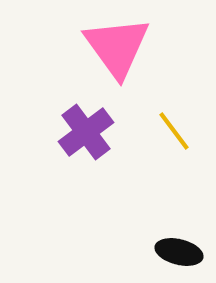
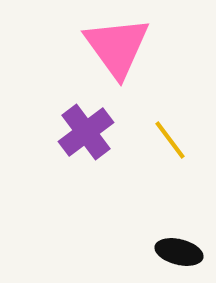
yellow line: moved 4 px left, 9 px down
